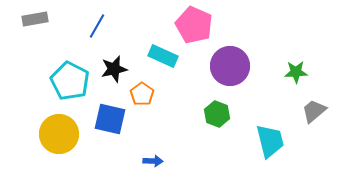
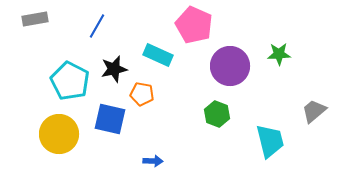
cyan rectangle: moved 5 px left, 1 px up
green star: moved 17 px left, 18 px up
orange pentagon: rotated 25 degrees counterclockwise
